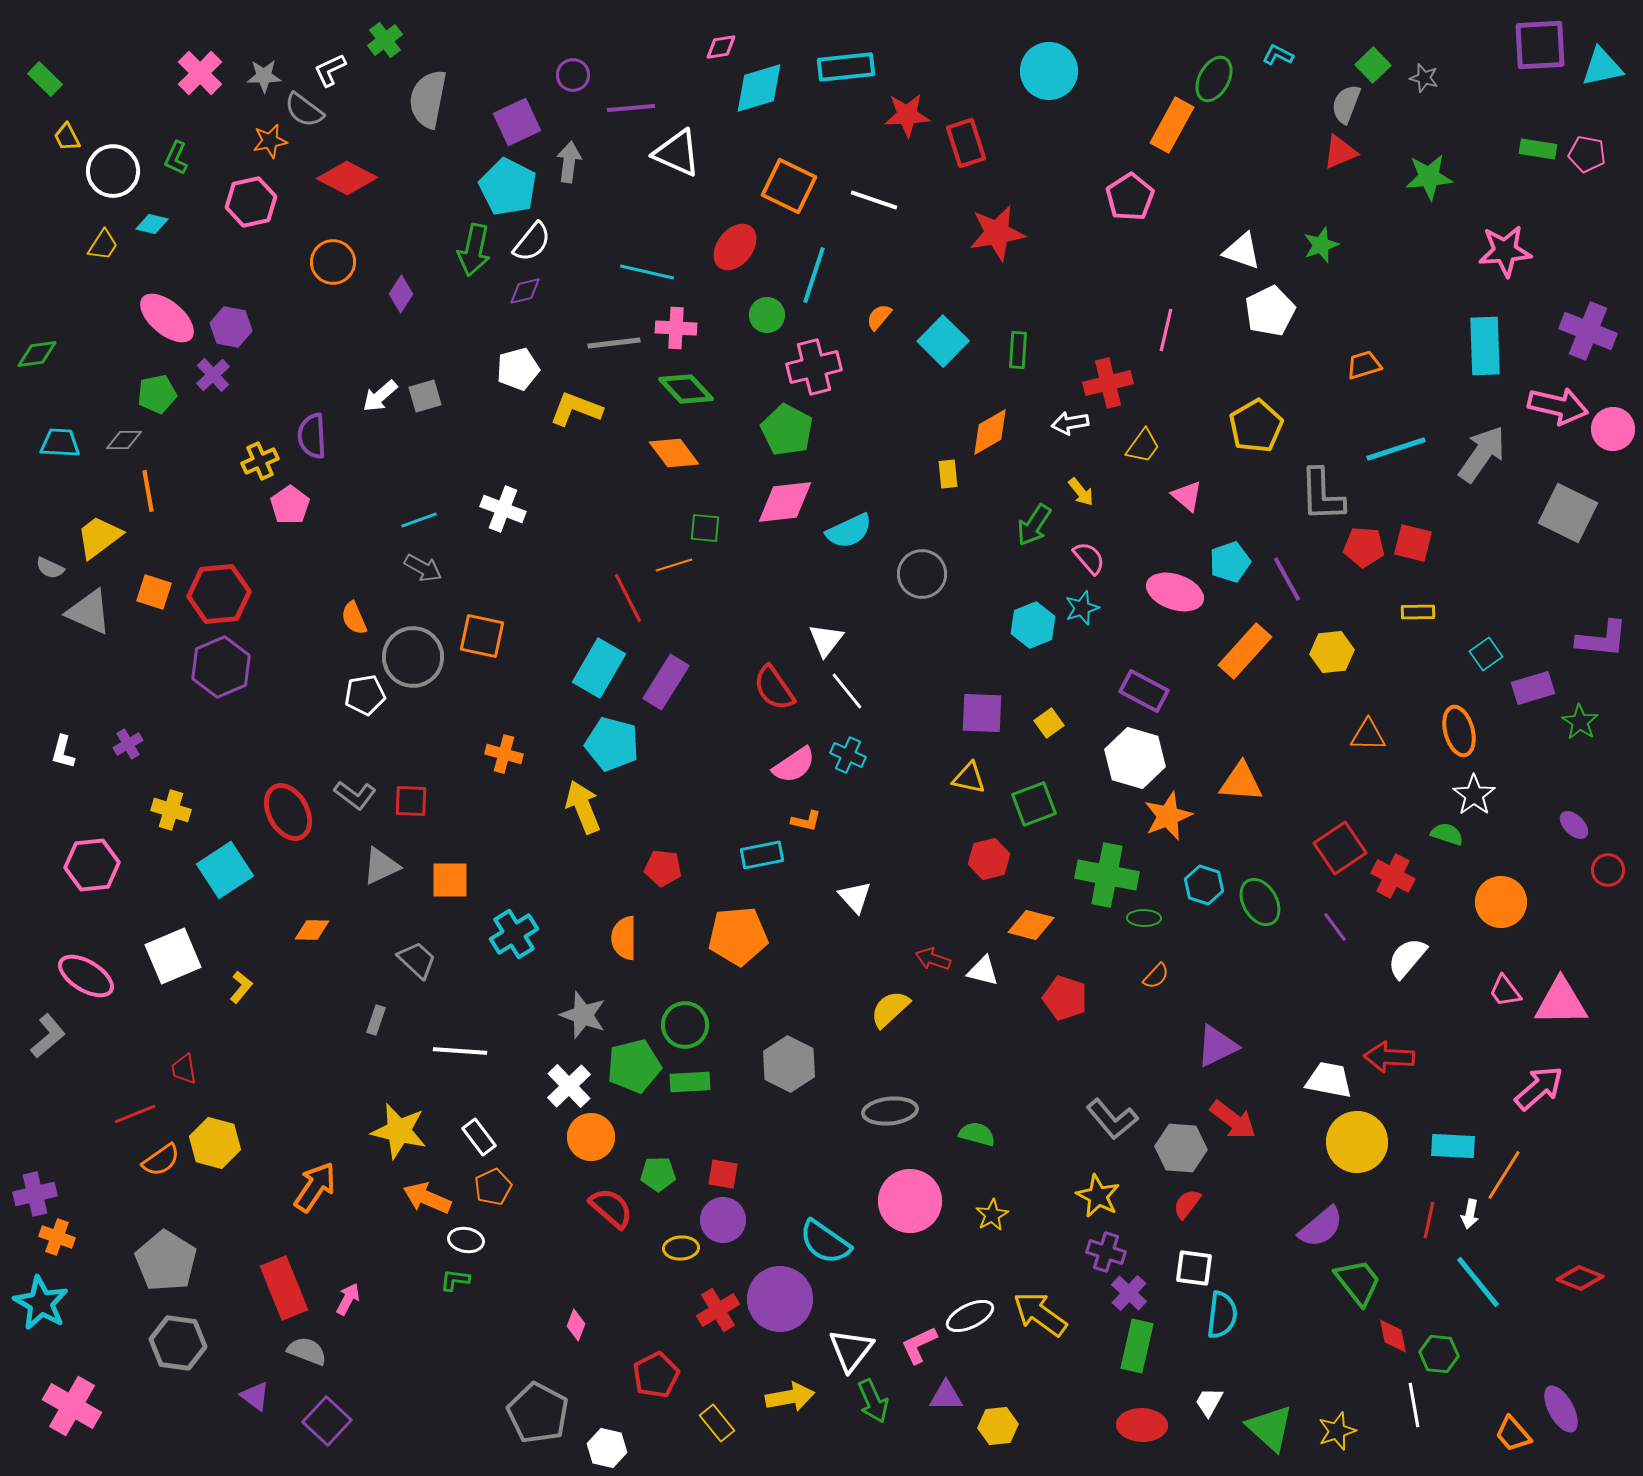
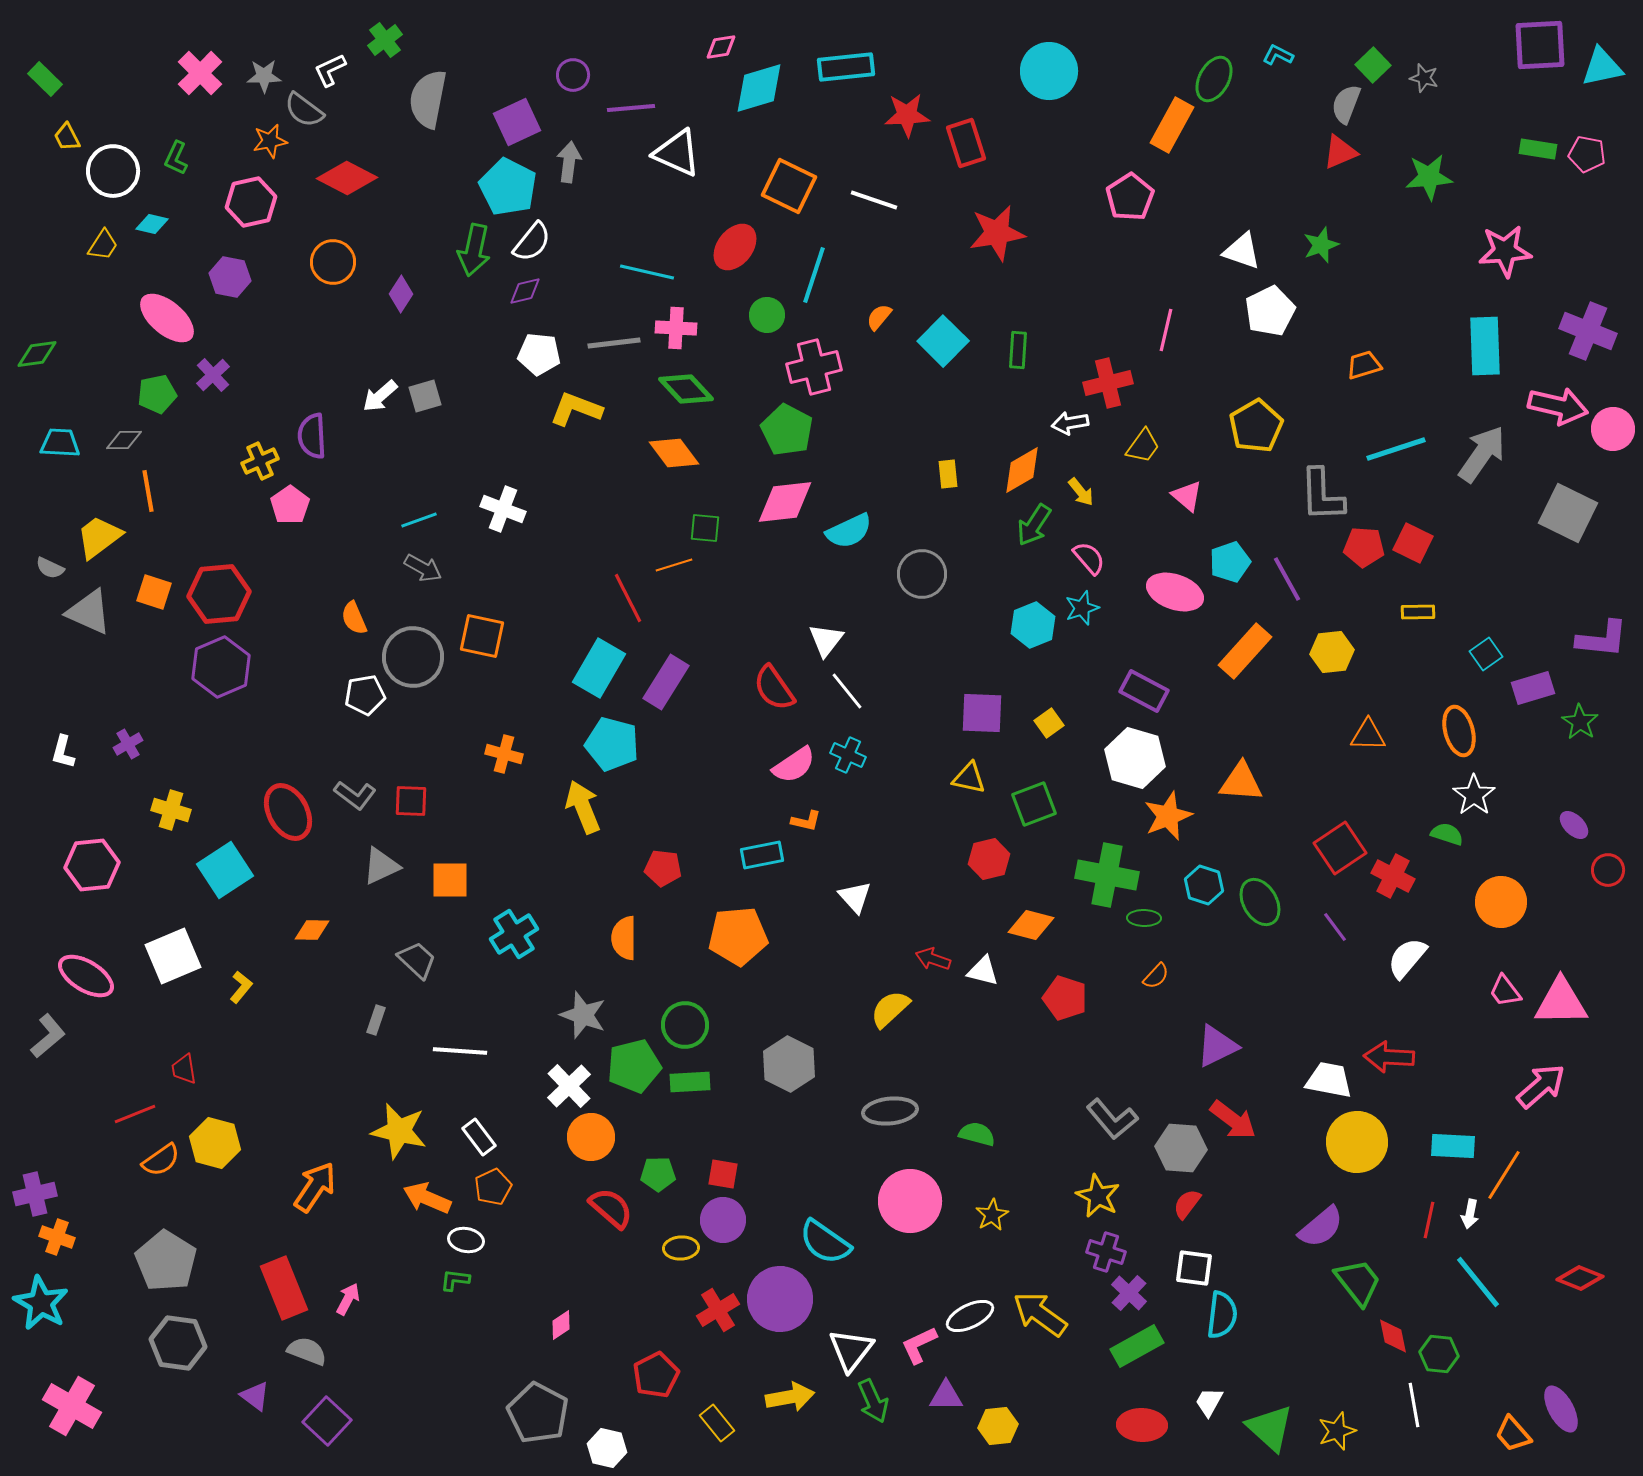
purple hexagon at (231, 327): moved 1 px left, 50 px up
white pentagon at (518, 369): moved 21 px right, 15 px up; rotated 21 degrees clockwise
orange diamond at (990, 432): moved 32 px right, 38 px down
red square at (1413, 543): rotated 12 degrees clockwise
pink arrow at (1539, 1088): moved 2 px right, 2 px up
pink diamond at (576, 1325): moved 15 px left; rotated 36 degrees clockwise
green rectangle at (1137, 1346): rotated 48 degrees clockwise
